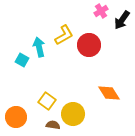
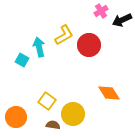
black arrow: rotated 30 degrees clockwise
